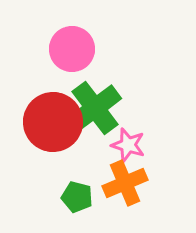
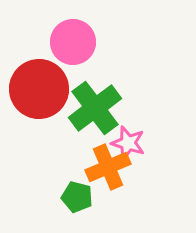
pink circle: moved 1 px right, 7 px up
red circle: moved 14 px left, 33 px up
pink star: moved 2 px up
orange cross: moved 17 px left, 16 px up
